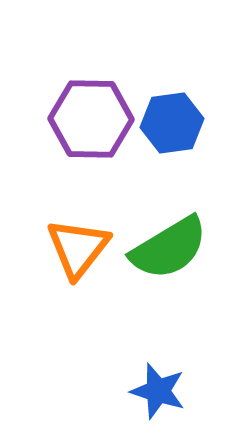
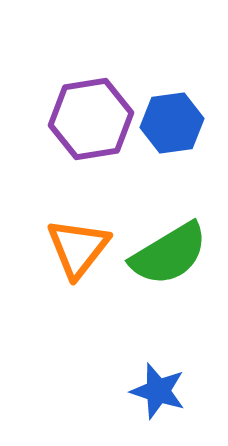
purple hexagon: rotated 10 degrees counterclockwise
green semicircle: moved 6 px down
